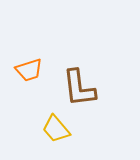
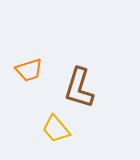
brown L-shape: rotated 24 degrees clockwise
